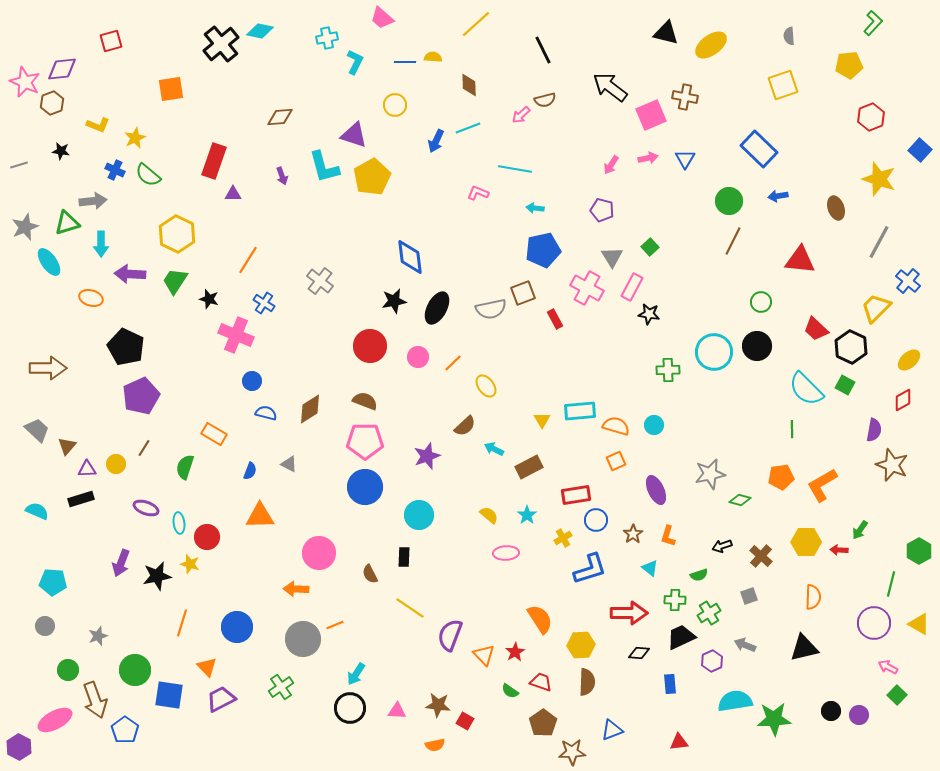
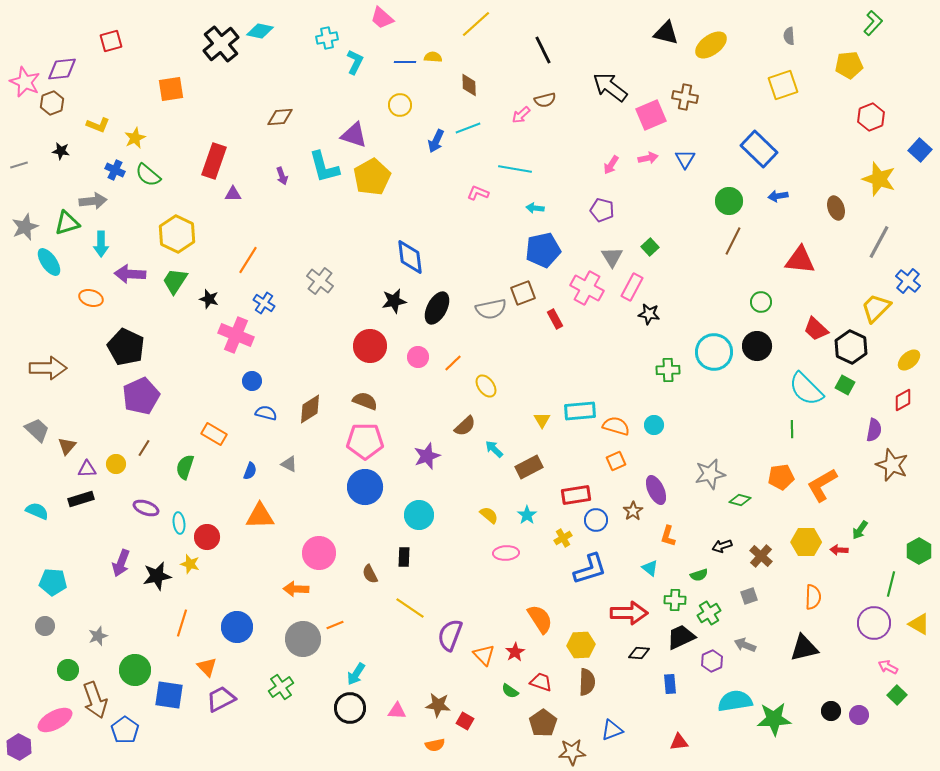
yellow circle at (395, 105): moved 5 px right
cyan arrow at (494, 449): rotated 18 degrees clockwise
brown star at (633, 534): moved 23 px up
